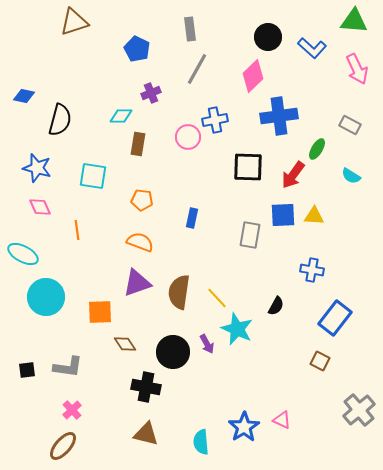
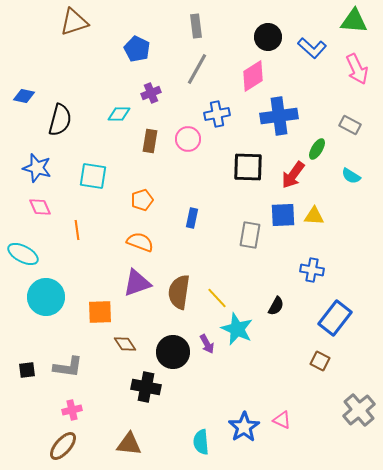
gray rectangle at (190, 29): moved 6 px right, 3 px up
pink diamond at (253, 76): rotated 12 degrees clockwise
cyan diamond at (121, 116): moved 2 px left, 2 px up
blue cross at (215, 120): moved 2 px right, 6 px up
pink circle at (188, 137): moved 2 px down
brown rectangle at (138, 144): moved 12 px right, 3 px up
orange pentagon at (142, 200): rotated 25 degrees counterclockwise
pink cross at (72, 410): rotated 30 degrees clockwise
brown triangle at (146, 434): moved 17 px left, 10 px down; rotated 8 degrees counterclockwise
